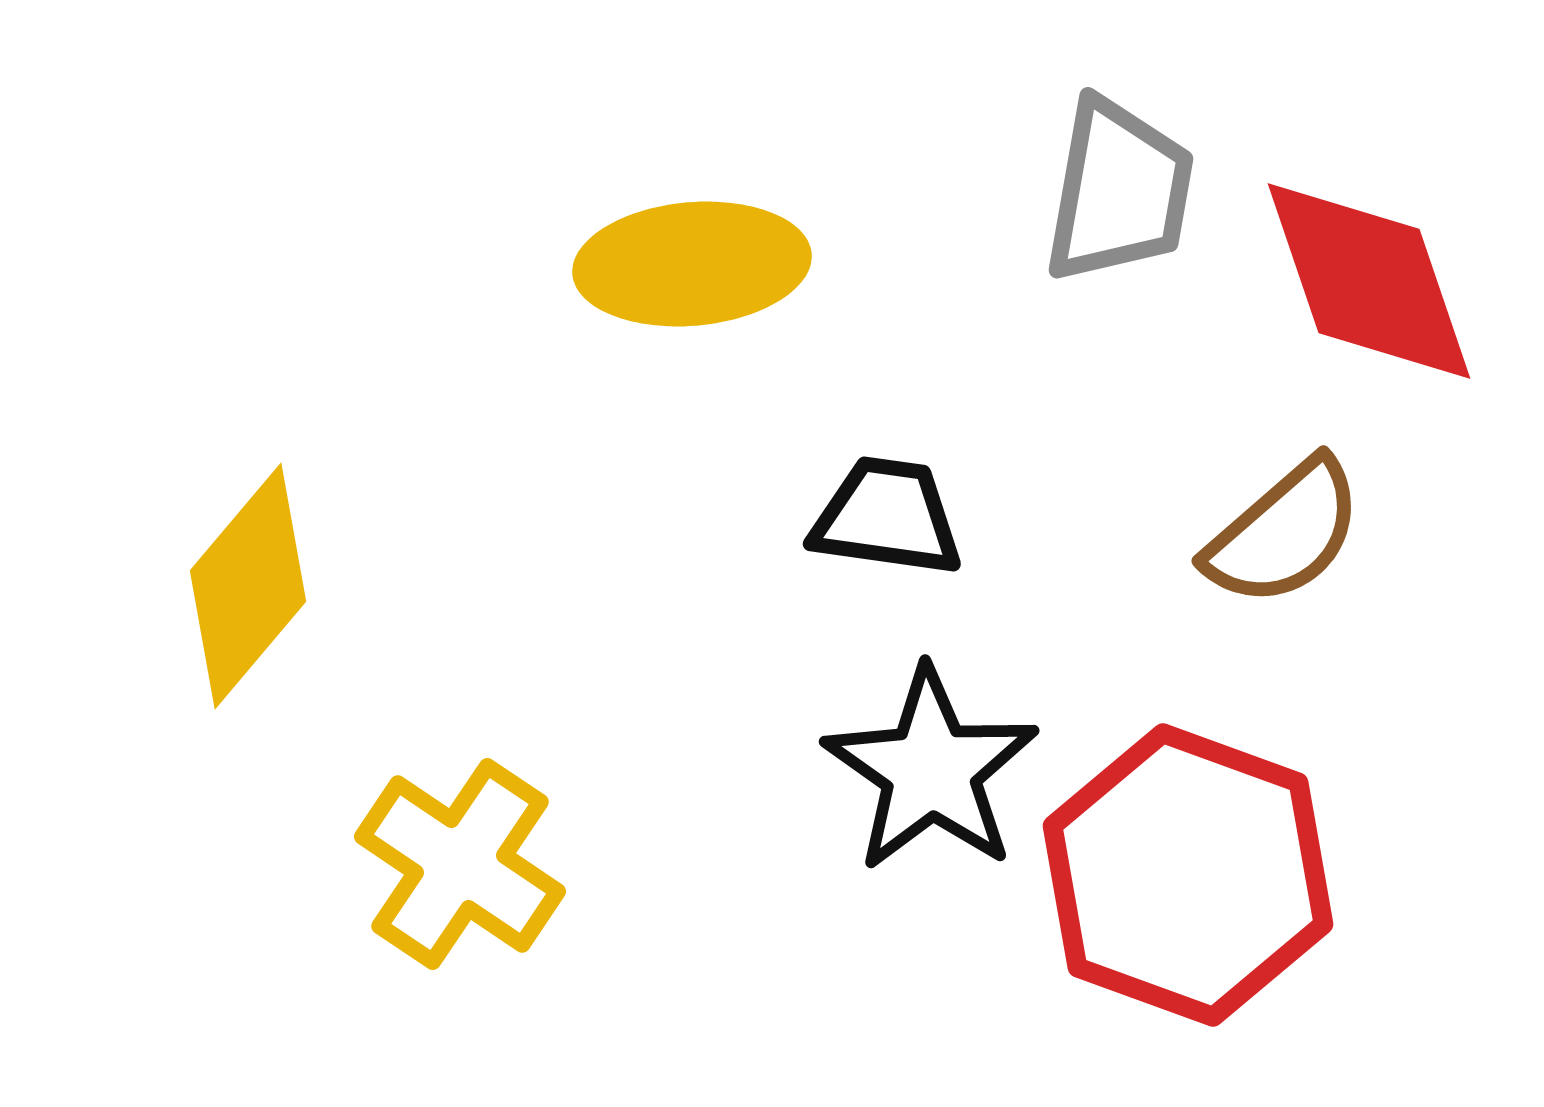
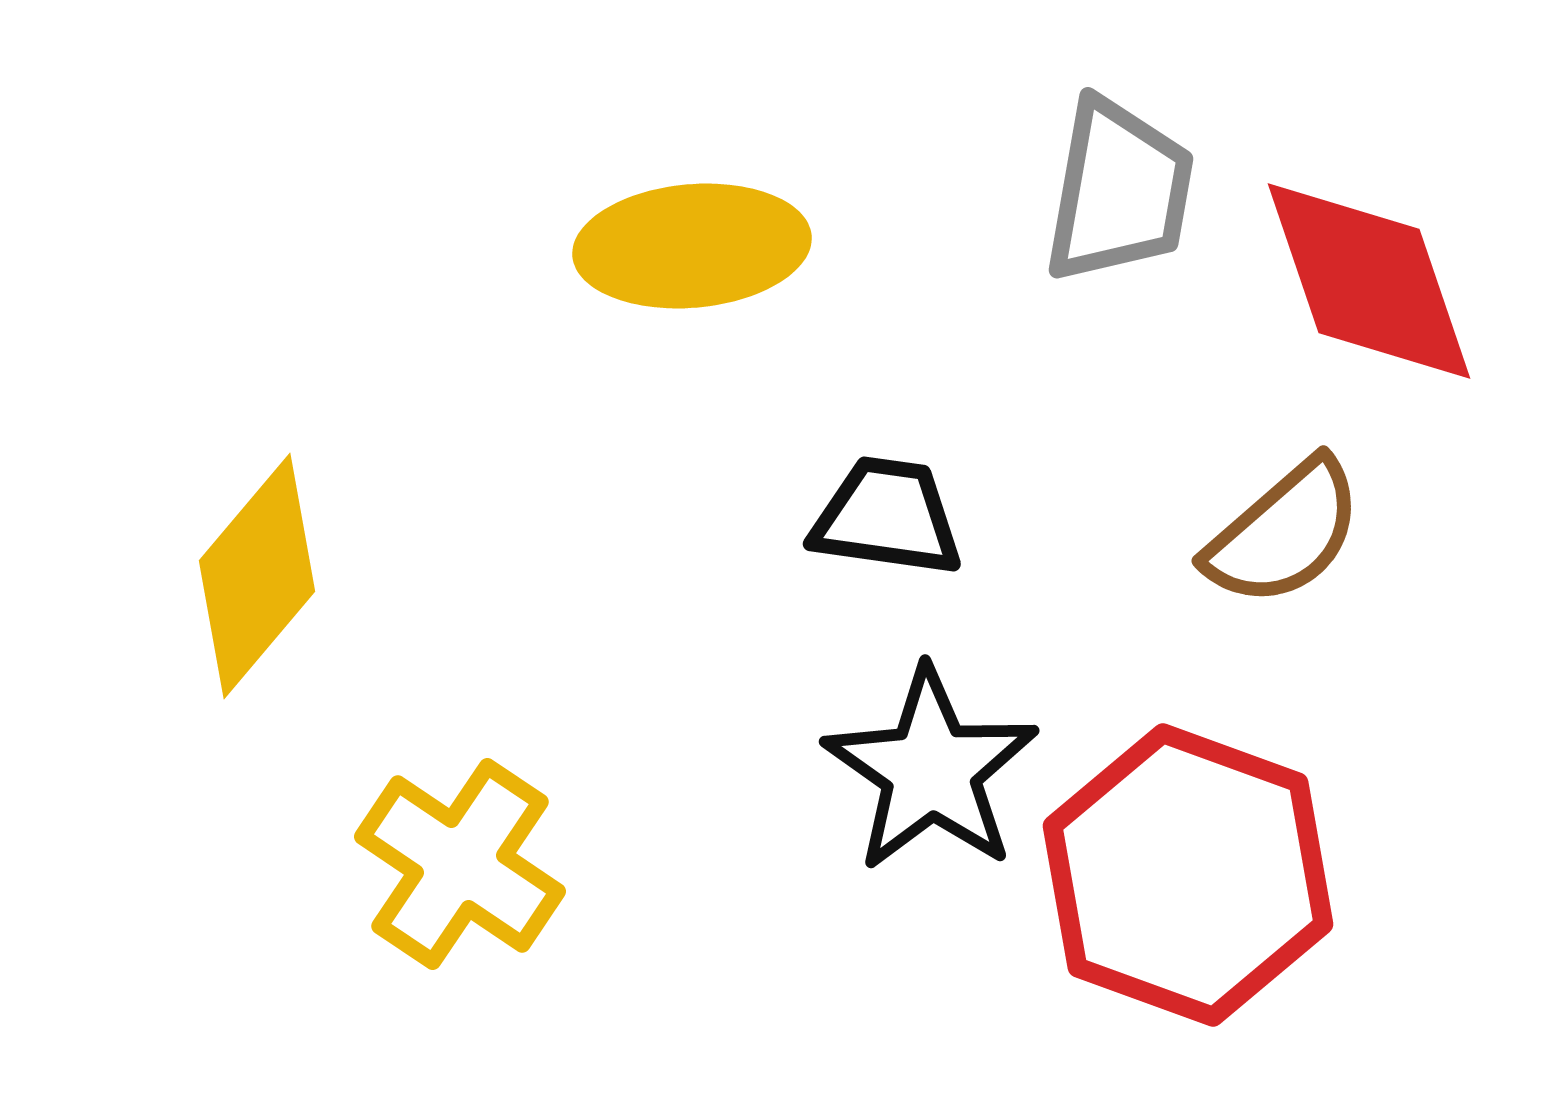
yellow ellipse: moved 18 px up
yellow diamond: moved 9 px right, 10 px up
